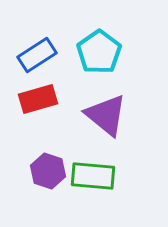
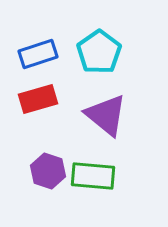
blue rectangle: moved 1 px right, 1 px up; rotated 15 degrees clockwise
